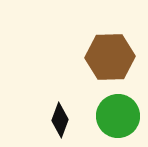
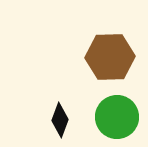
green circle: moved 1 px left, 1 px down
